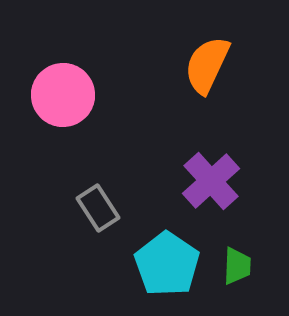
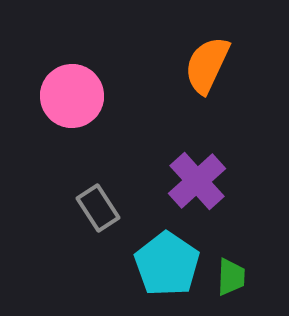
pink circle: moved 9 px right, 1 px down
purple cross: moved 14 px left
green trapezoid: moved 6 px left, 11 px down
